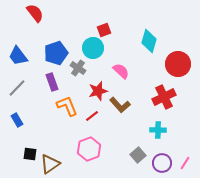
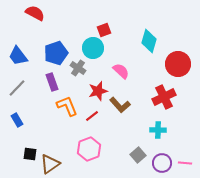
red semicircle: rotated 24 degrees counterclockwise
pink line: rotated 64 degrees clockwise
